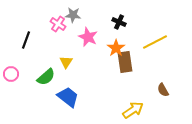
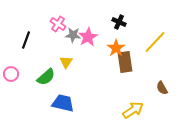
gray star: moved 20 px down
pink star: rotated 18 degrees clockwise
yellow line: rotated 20 degrees counterclockwise
brown semicircle: moved 1 px left, 2 px up
blue trapezoid: moved 5 px left, 6 px down; rotated 25 degrees counterclockwise
